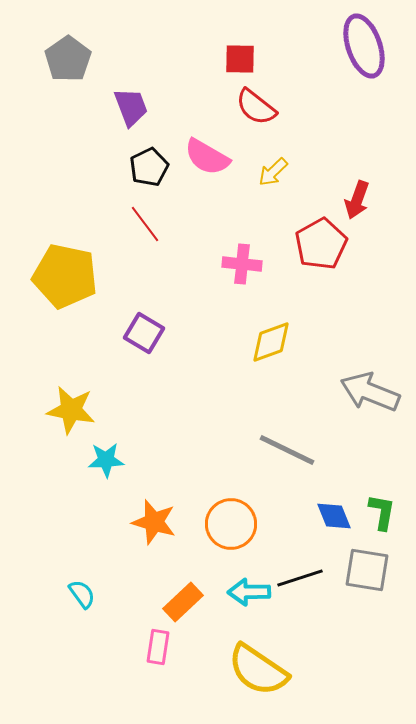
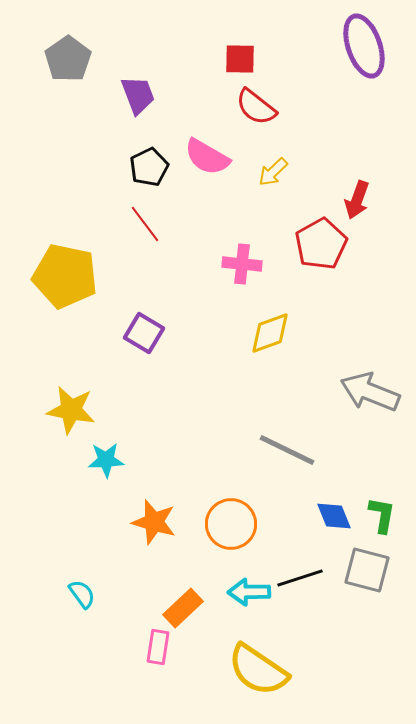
purple trapezoid: moved 7 px right, 12 px up
yellow diamond: moved 1 px left, 9 px up
green L-shape: moved 3 px down
gray square: rotated 6 degrees clockwise
orange rectangle: moved 6 px down
